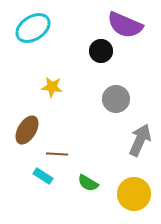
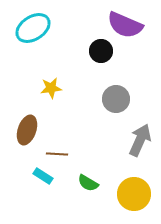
yellow star: moved 1 px left, 1 px down; rotated 15 degrees counterclockwise
brown ellipse: rotated 12 degrees counterclockwise
